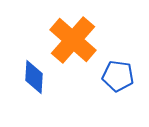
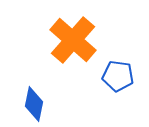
blue diamond: moved 27 px down; rotated 8 degrees clockwise
